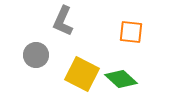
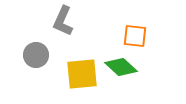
orange square: moved 4 px right, 4 px down
yellow square: rotated 32 degrees counterclockwise
green diamond: moved 12 px up
